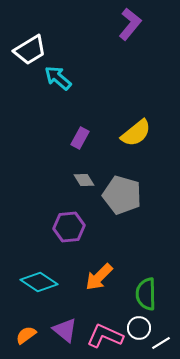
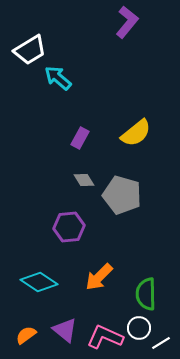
purple L-shape: moved 3 px left, 2 px up
pink L-shape: moved 1 px down
